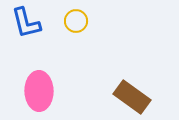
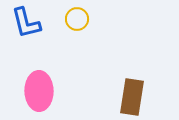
yellow circle: moved 1 px right, 2 px up
brown rectangle: rotated 63 degrees clockwise
